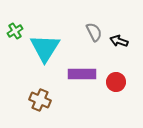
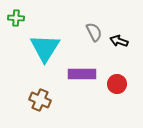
green cross: moved 1 px right, 13 px up; rotated 35 degrees clockwise
red circle: moved 1 px right, 2 px down
